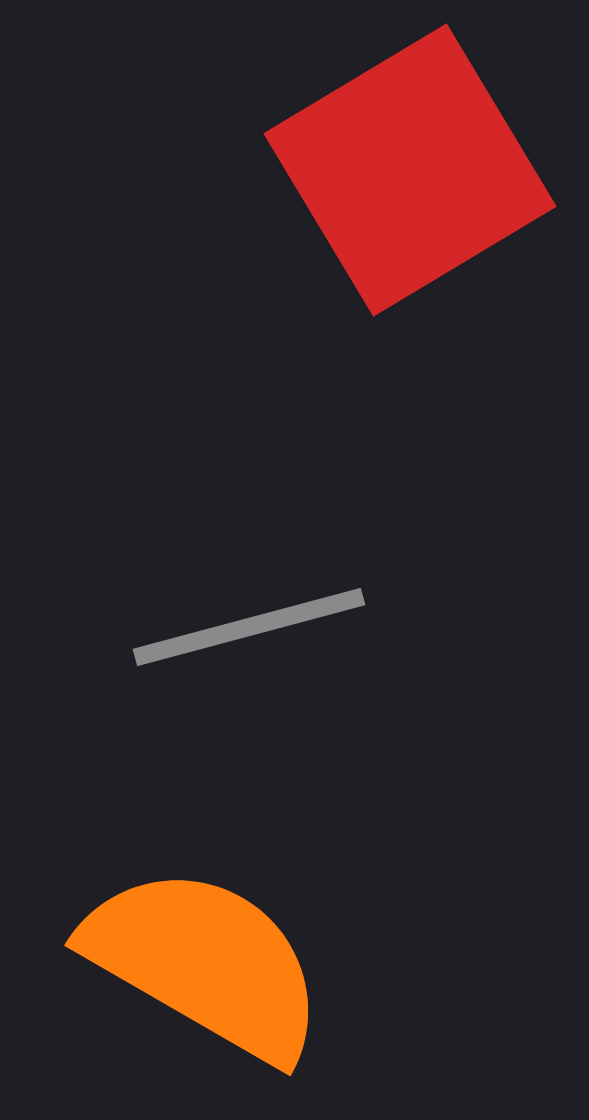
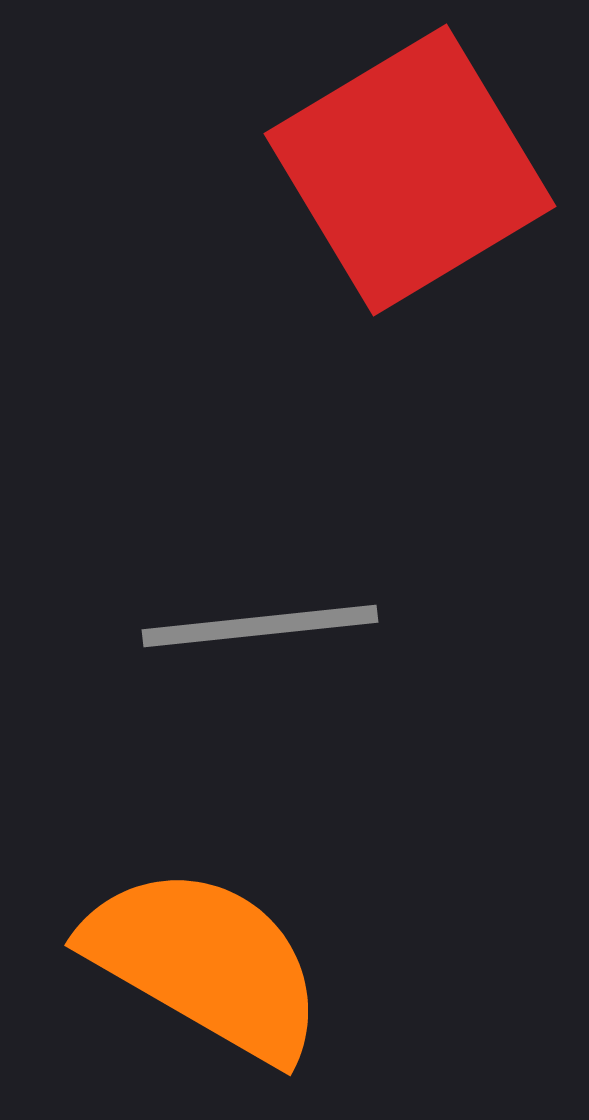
gray line: moved 11 px right, 1 px up; rotated 9 degrees clockwise
